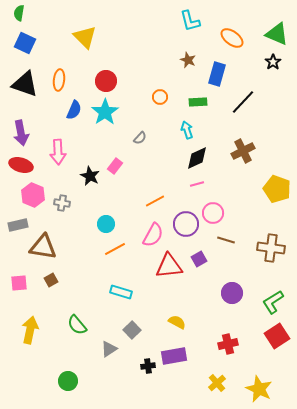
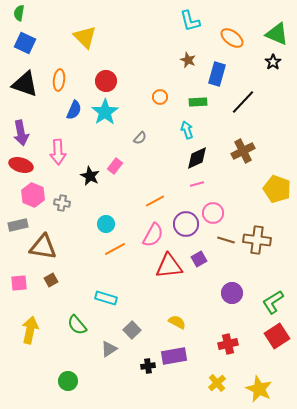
brown cross at (271, 248): moved 14 px left, 8 px up
cyan rectangle at (121, 292): moved 15 px left, 6 px down
